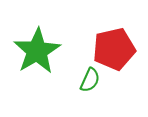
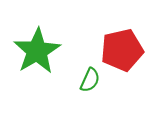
red pentagon: moved 8 px right, 1 px down
